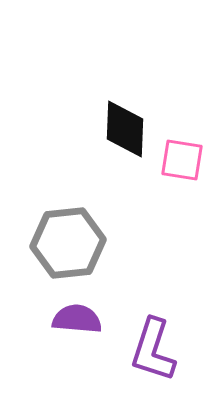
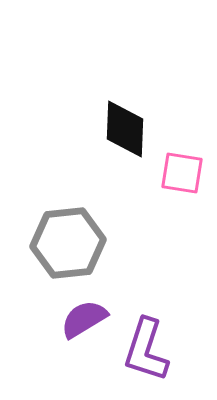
pink square: moved 13 px down
purple semicircle: moved 7 px right; rotated 36 degrees counterclockwise
purple L-shape: moved 7 px left
